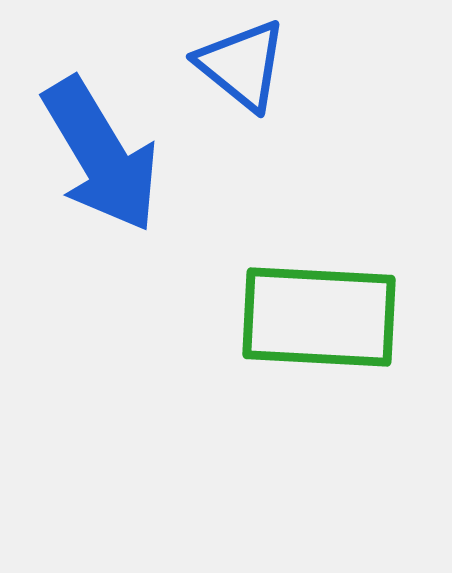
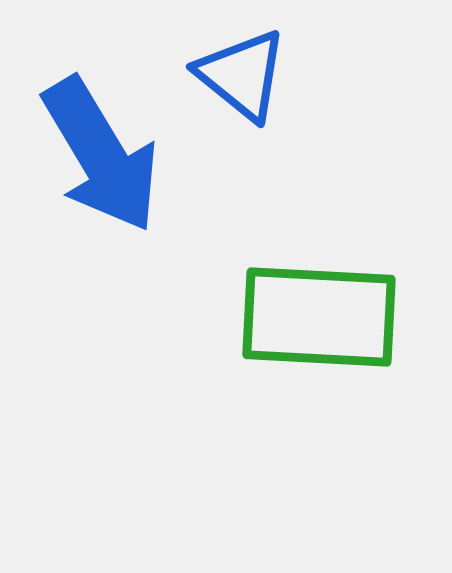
blue triangle: moved 10 px down
